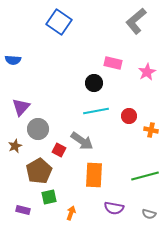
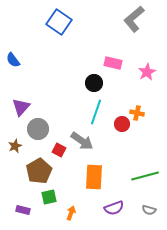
gray L-shape: moved 2 px left, 2 px up
blue semicircle: rotated 49 degrees clockwise
cyan line: moved 1 px down; rotated 60 degrees counterclockwise
red circle: moved 7 px left, 8 px down
orange cross: moved 14 px left, 17 px up
orange rectangle: moved 2 px down
purple semicircle: rotated 30 degrees counterclockwise
gray semicircle: moved 4 px up
